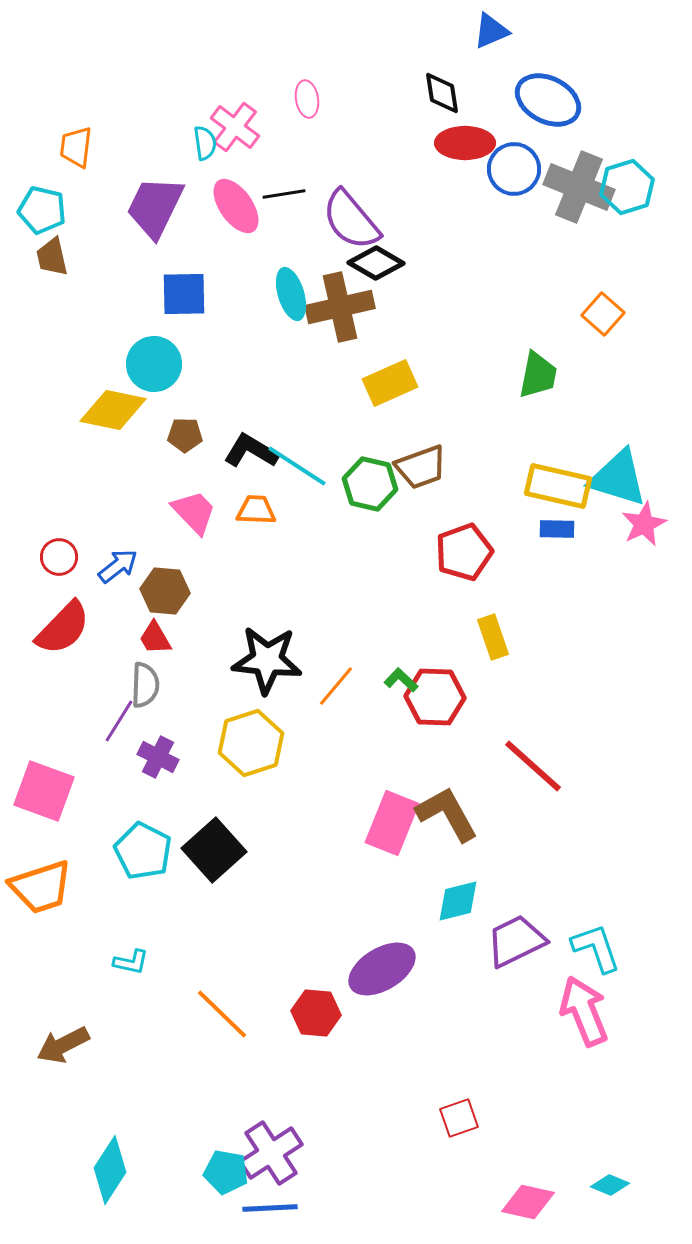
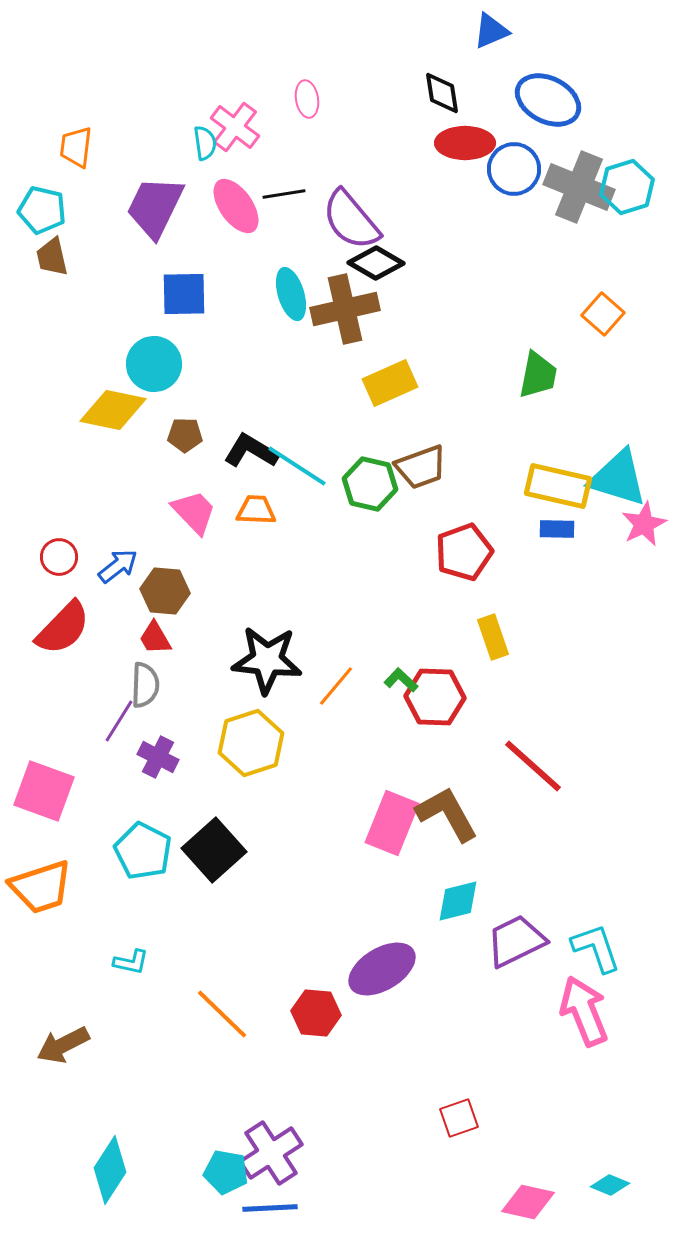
brown cross at (340, 307): moved 5 px right, 2 px down
